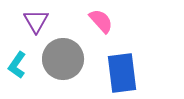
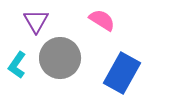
pink semicircle: moved 1 px right, 1 px up; rotated 16 degrees counterclockwise
gray circle: moved 3 px left, 1 px up
blue rectangle: rotated 36 degrees clockwise
